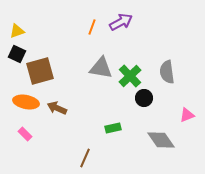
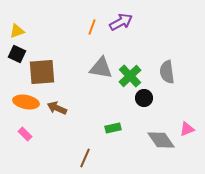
brown square: moved 2 px right, 1 px down; rotated 12 degrees clockwise
pink triangle: moved 14 px down
